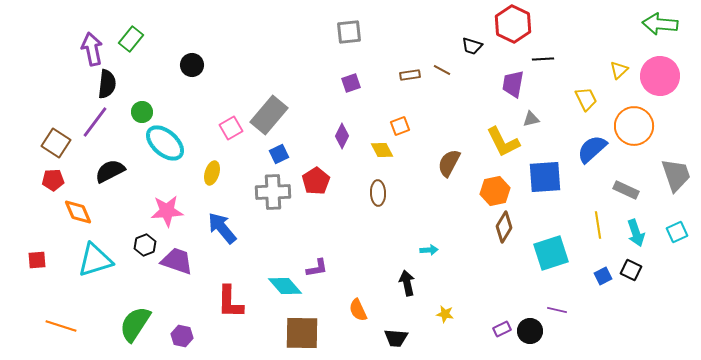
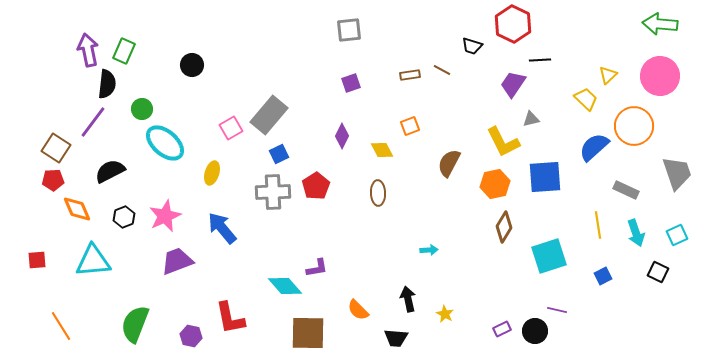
gray square at (349, 32): moved 2 px up
green rectangle at (131, 39): moved 7 px left, 12 px down; rotated 15 degrees counterclockwise
purple arrow at (92, 49): moved 4 px left, 1 px down
black line at (543, 59): moved 3 px left, 1 px down
yellow triangle at (619, 70): moved 11 px left, 5 px down
purple trapezoid at (513, 84): rotated 24 degrees clockwise
yellow trapezoid at (586, 99): rotated 20 degrees counterclockwise
green circle at (142, 112): moved 3 px up
purple line at (95, 122): moved 2 px left
orange square at (400, 126): moved 10 px right
brown square at (56, 143): moved 5 px down
blue semicircle at (592, 149): moved 2 px right, 2 px up
gray trapezoid at (676, 175): moved 1 px right, 2 px up
red pentagon at (316, 181): moved 5 px down
orange hexagon at (495, 191): moved 7 px up
pink star at (167, 211): moved 2 px left, 5 px down; rotated 20 degrees counterclockwise
orange diamond at (78, 212): moved 1 px left, 3 px up
cyan square at (677, 232): moved 3 px down
black hexagon at (145, 245): moved 21 px left, 28 px up
cyan square at (551, 253): moved 2 px left, 3 px down
cyan triangle at (95, 260): moved 2 px left, 1 px down; rotated 12 degrees clockwise
purple trapezoid at (177, 261): rotated 40 degrees counterclockwise
black square at (631, 270): moved 27 px right, 2 px down
black arrow at (407, 283): moved 1 px right, 16 px down
red L-shape at (230, 302): moved 16 px down; rotated 12 degrees counterclockwise
orange semicircle at (358, 310): rotated 20 degrees counterclockwise
yellow star at (445, 314): rotated 18 degrees clockwise
green semicircle at (135, 324): rotated 12 degrees counterclockwise
orange line at (61, 326): rotated 40 degrees clockwise
black circle at (530, 331): moved 5 px right
brown square at (302, 333): moved 6 px right
purple hexagon at (182, 336): moved 9 px right
